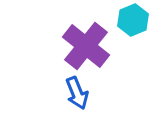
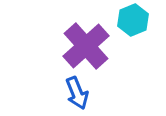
purple cross: rotated 9 degrees clockwise
